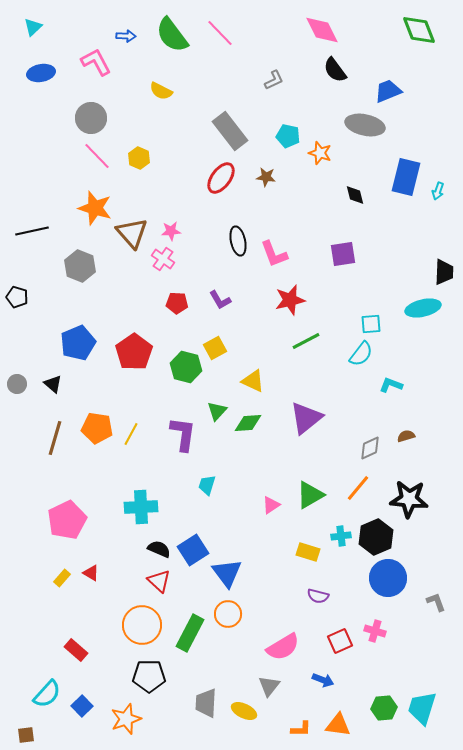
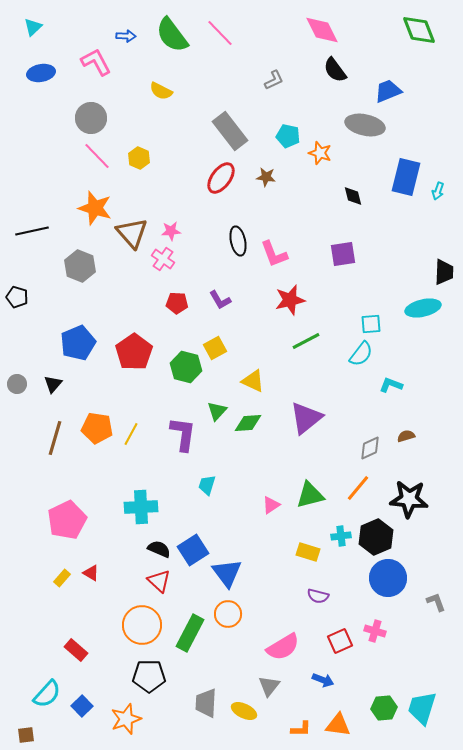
black diamond at (355, 195): moved 2 px left, 1 px down
black triangle at (53, 384): rotated 30 degrees clockwise
green triangle at (310, 495): rotated 16 degrees clockwise
